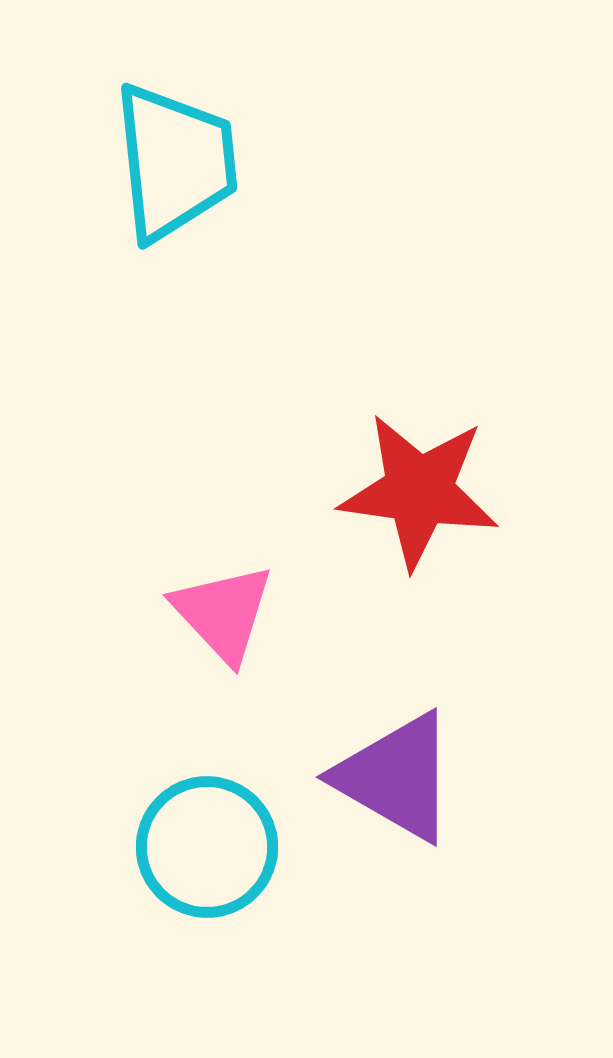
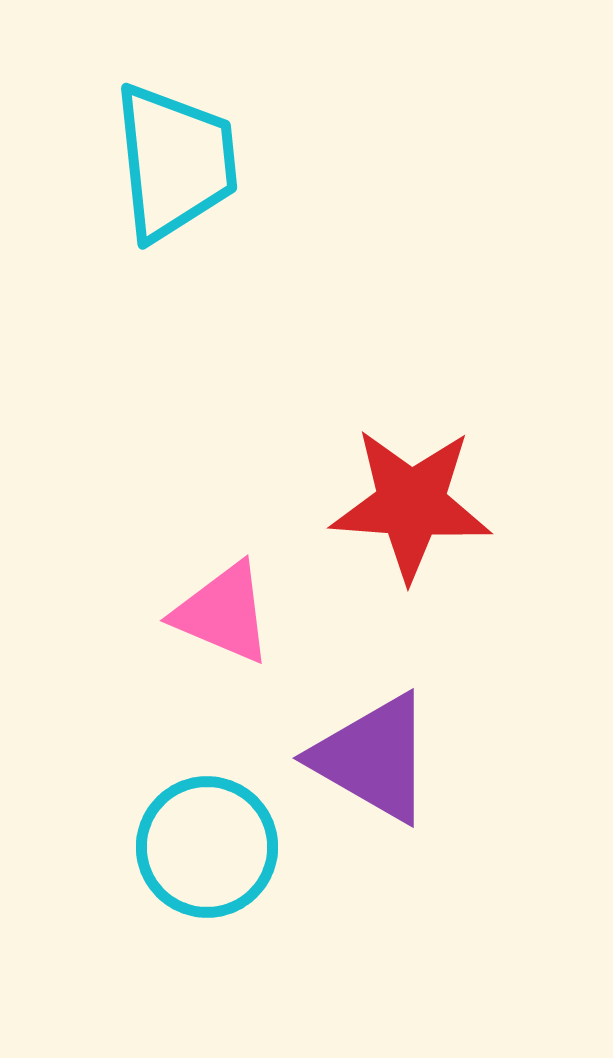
red star: moved 8 px left, 13 px down; rotated 4 degrees counterclockwise
pink triangle: rotated 24 degrees counterclockwise
purple triangle: moved 23 px left, 19 px up
